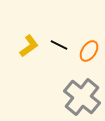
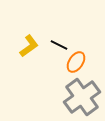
orange ellipse: moved 13 px left, 11 px down
gray cross: rotated 15 degrees clockwise
